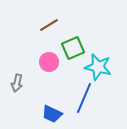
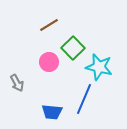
green square: rotated 20 degrees counterclockwise
cyan star: moved 1 px right
gray arrow: rotated 42 degrees counterclockwise
blue line: moved 1 px down
blue trapezoid: moved 2 px up; rotated 20 degrees counterclockwise
